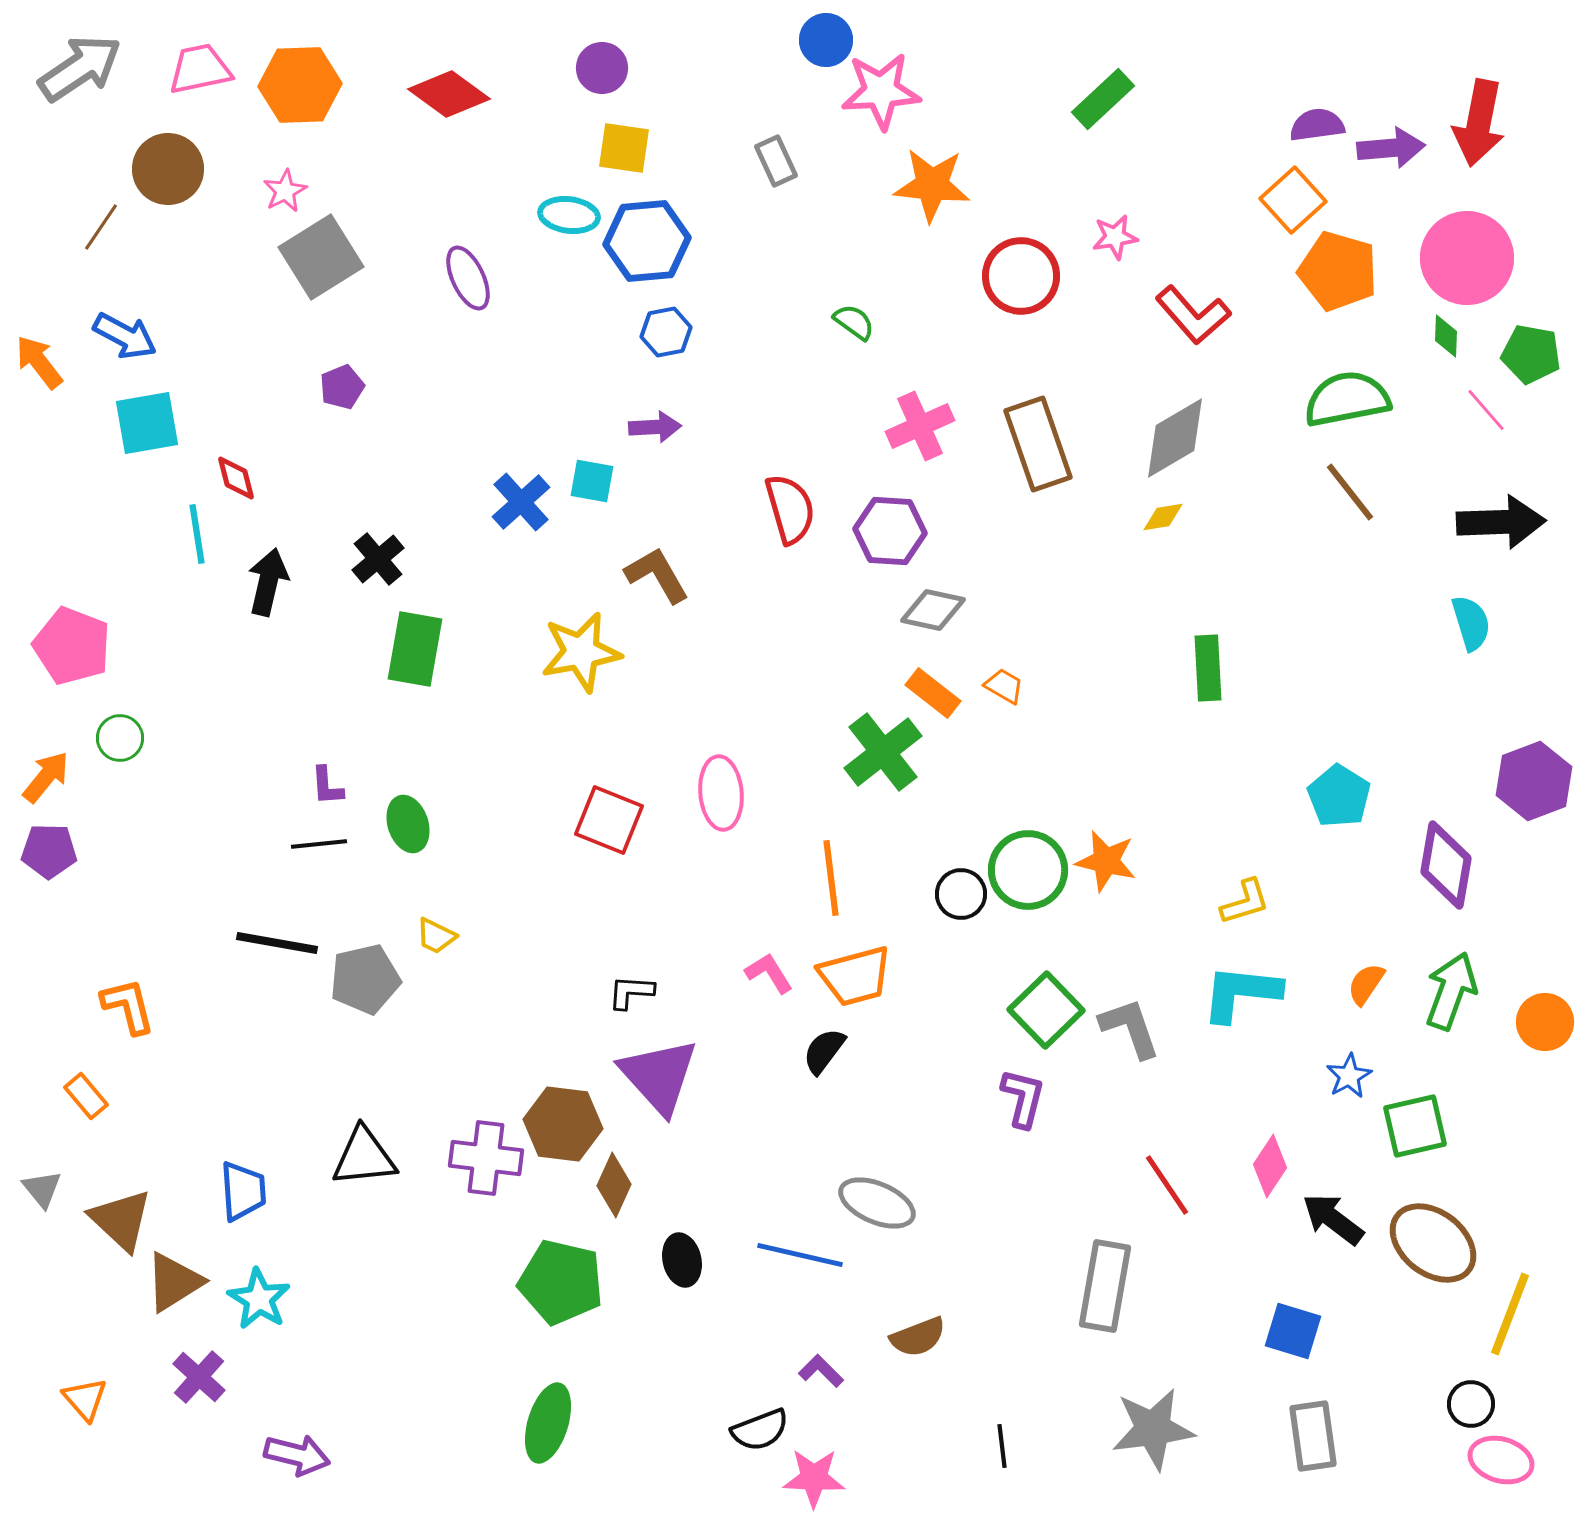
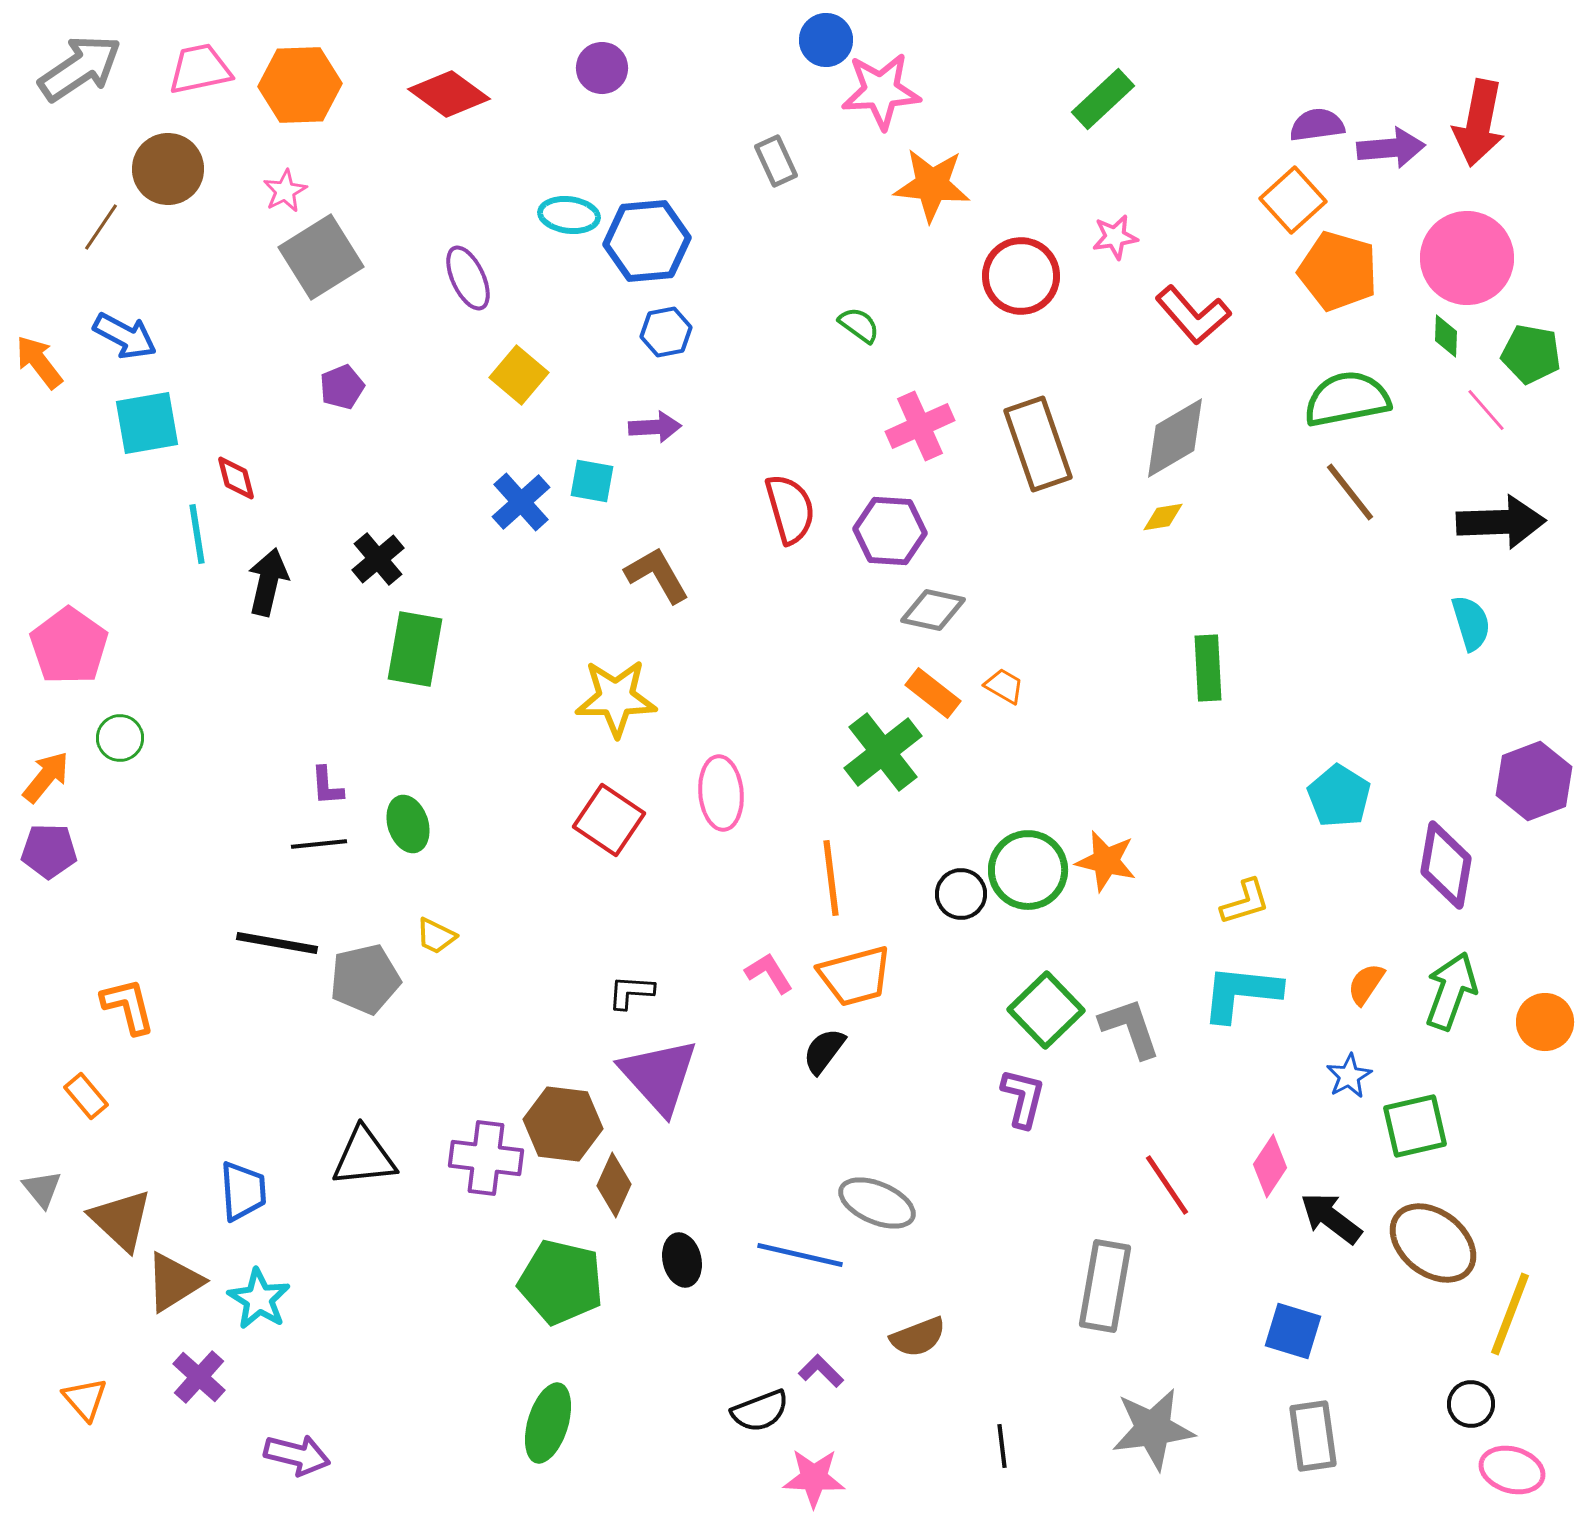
yellow square at (624, 148): moved 105 px left, 227 px down; rotated 32 degrees clockwise
green semicircle at (854, 322): moved 5 px right, 3 px down
pink pentagon at (72, 646): moved 3 px left; rotated 14 degrees clockwise
yellow star at (581, 652): moved 35 px right, 46 px down; rotated 10 degrees clockwise
red square at (609, 820): rotated 12 degrees clockwise
black arrow at (1333, 1219): moved 2 px left, 1 px up
black semicircle at (760, 1430): moved 19 px up
pink ellipse at (1501, 1460): moved 11 px right, 10 px down
